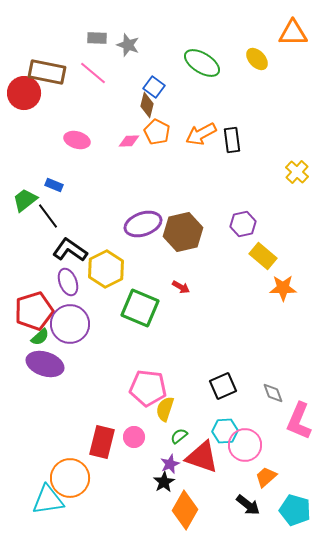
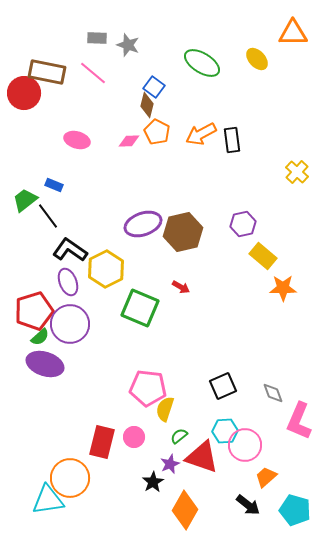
black star at (164, 482): moved 11 px left
